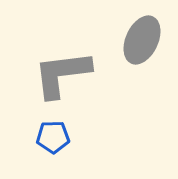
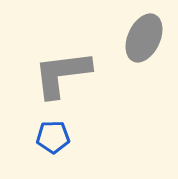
gray ellipse: moved 2 px right, 2 px up
